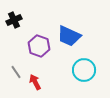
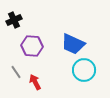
blue trapezoid: moved 4 px right, 8 px down
purple hexagon: moved 7 px left; rotated 15 degrees counterclockwise
